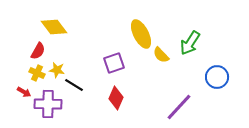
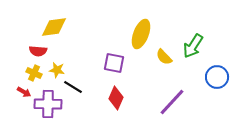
yellow diamond: rotated 60 degrees counterclockwise
yellow ellipse: rotated 48 degrees clockwise
green arrow: moved 3 px right, 3 px down
red semicircle: rotated 66 degrees clockwise
yellow semicircle: moved 3 px right, 2 px down
purple square: rotated 30 degrees clockwise
yellow cross: moved 3 px left
black line: moved 1 px left, 2 px down
purple line: moved 7 px left, 5 px up
